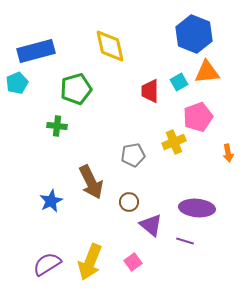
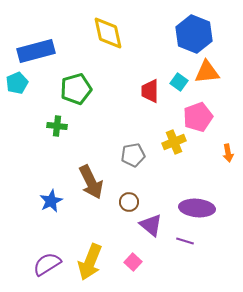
yellow diamond: moved 2 px left, 13 px up
cyan square: rotated 24 degrees counterclockwise
pink square: rotated 12 degrees counterclockwise
